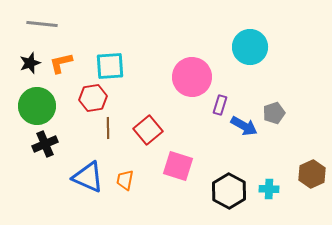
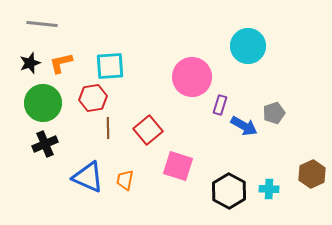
cyan circle: moved 2 px left, 1 px up
green circle: moved 6 px right, 3 px up
